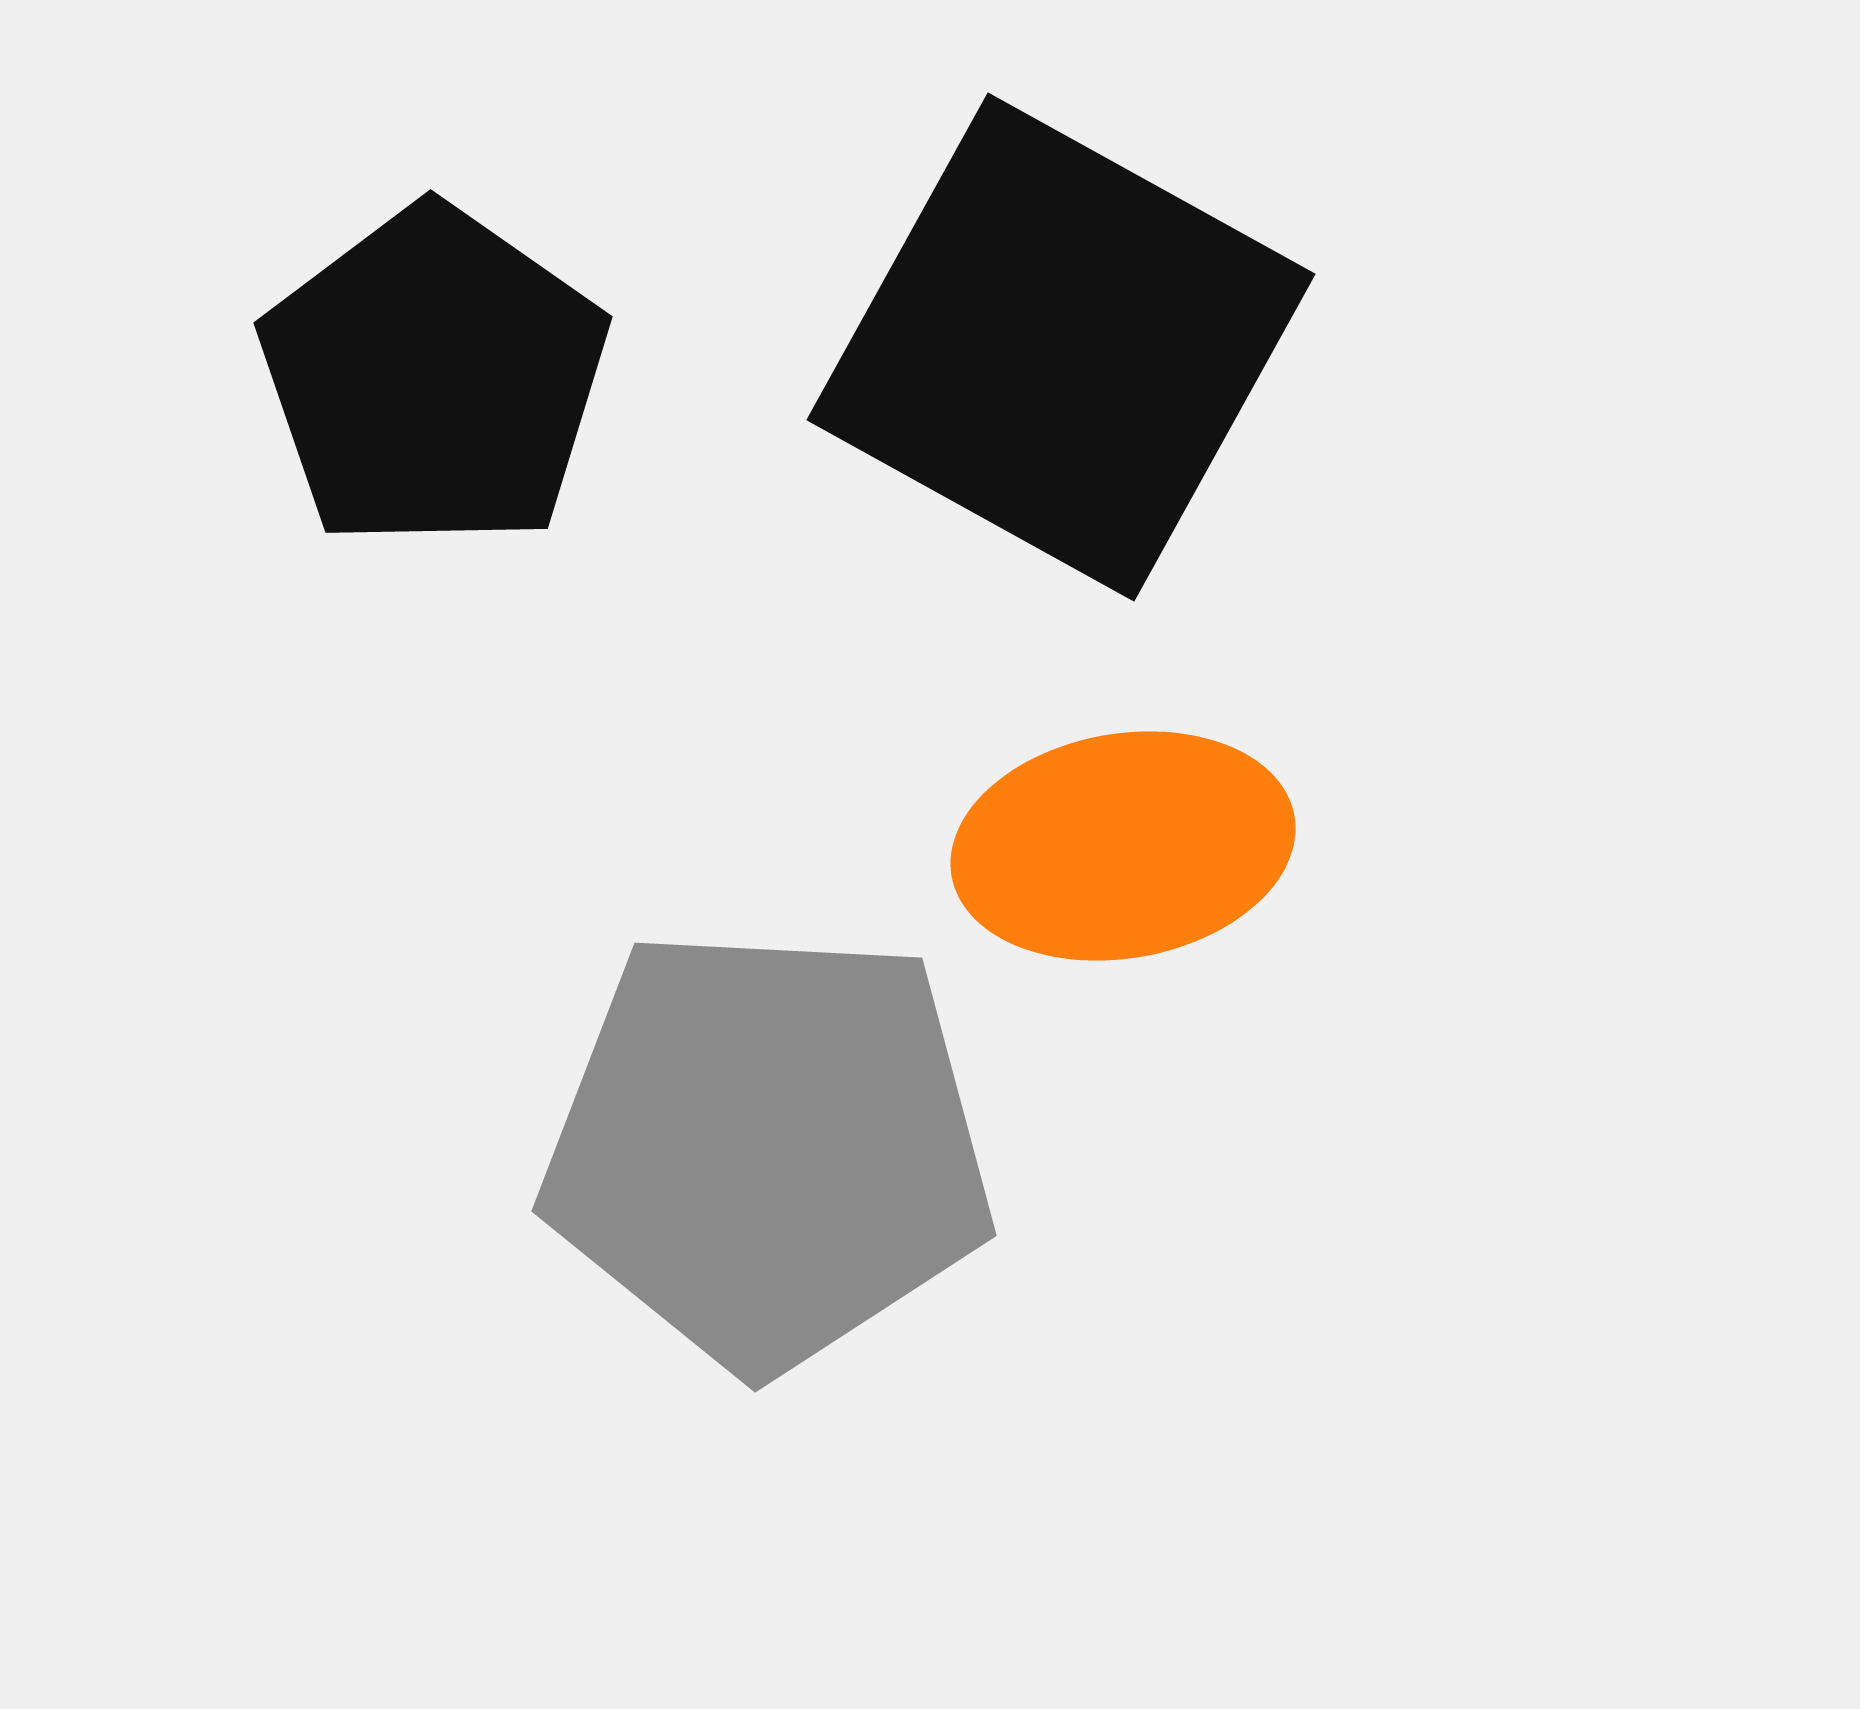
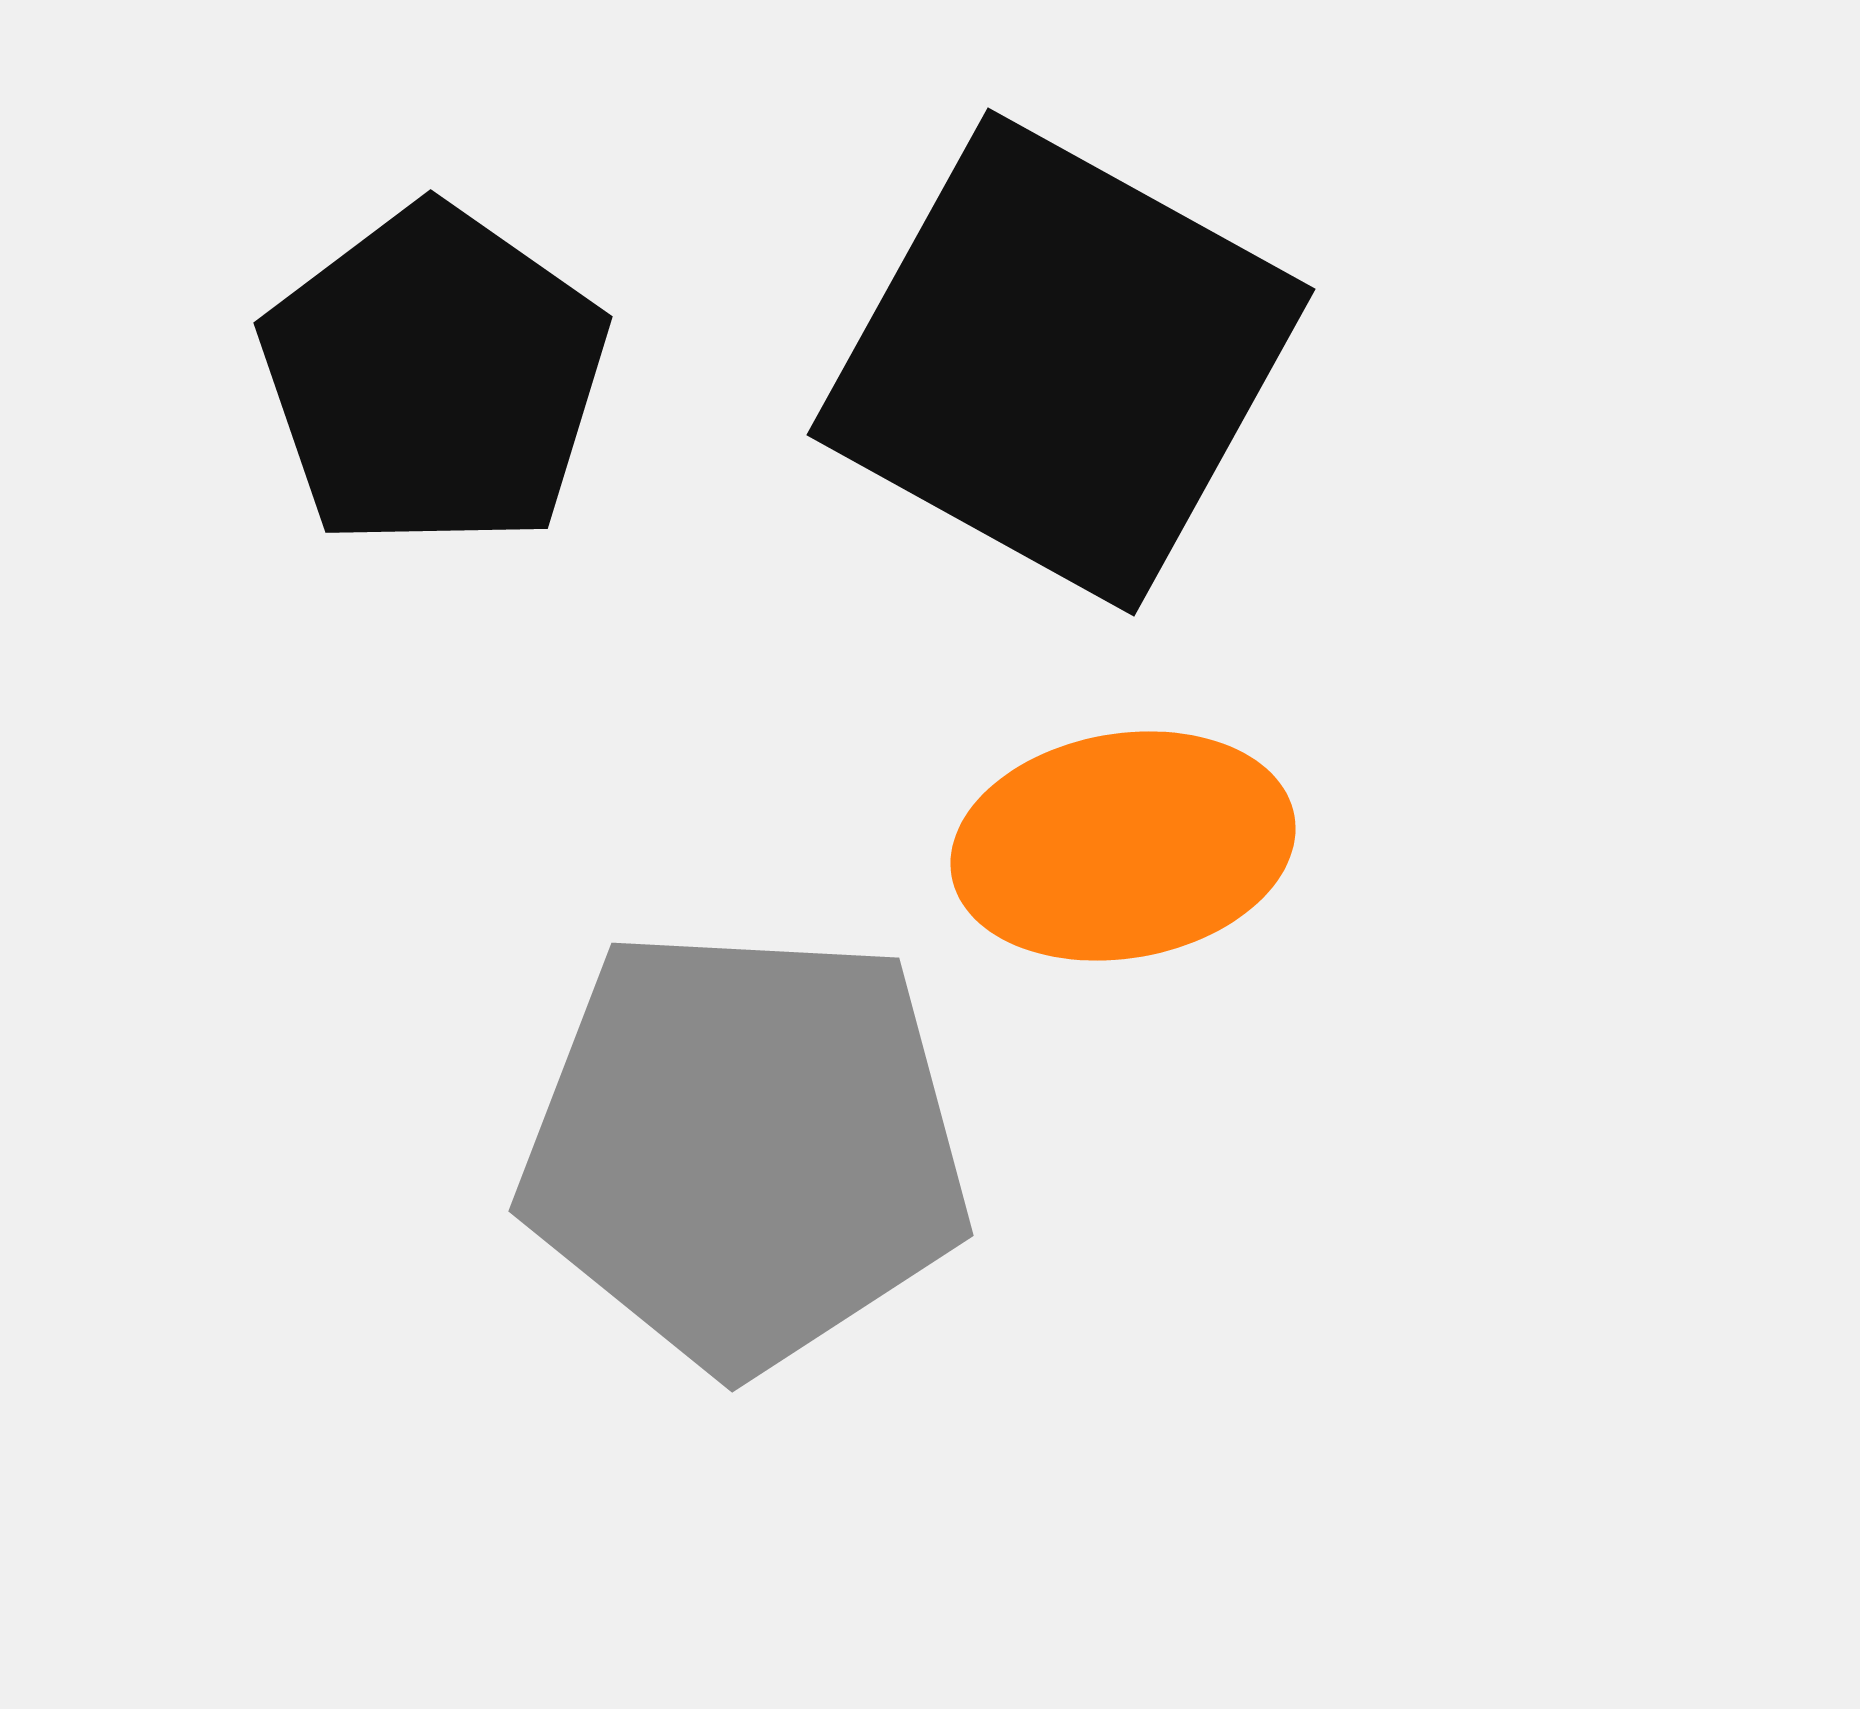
black square: moved 15 px down
gray pentagon: moved 23 px left
